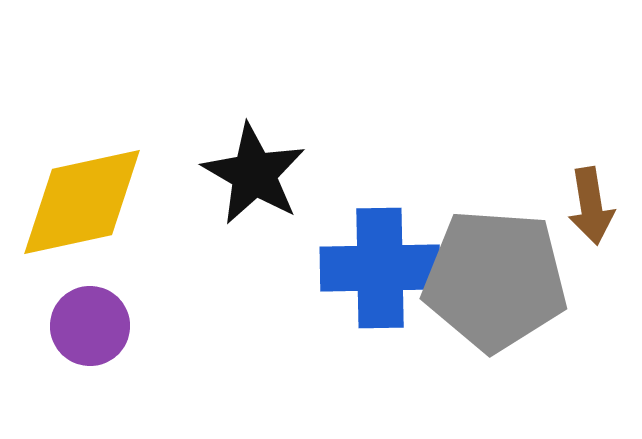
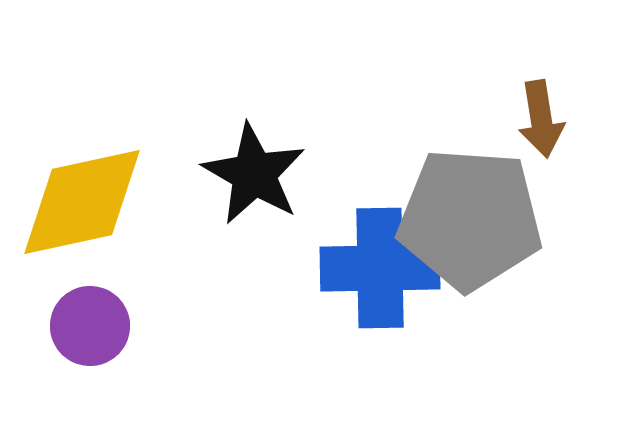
brown arrow: moved 50 px left, 87 px up
gray pentagon: moved 25 px left, 61 px up
